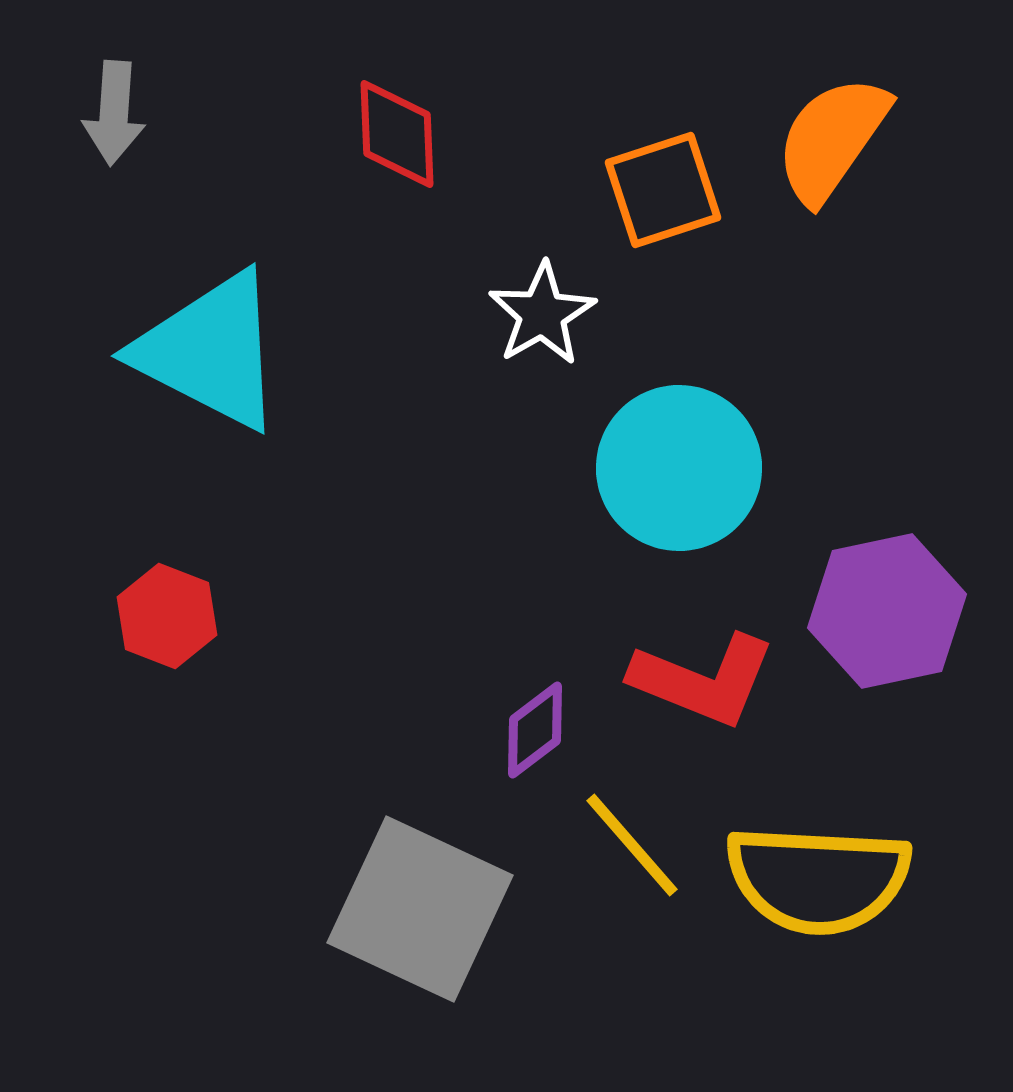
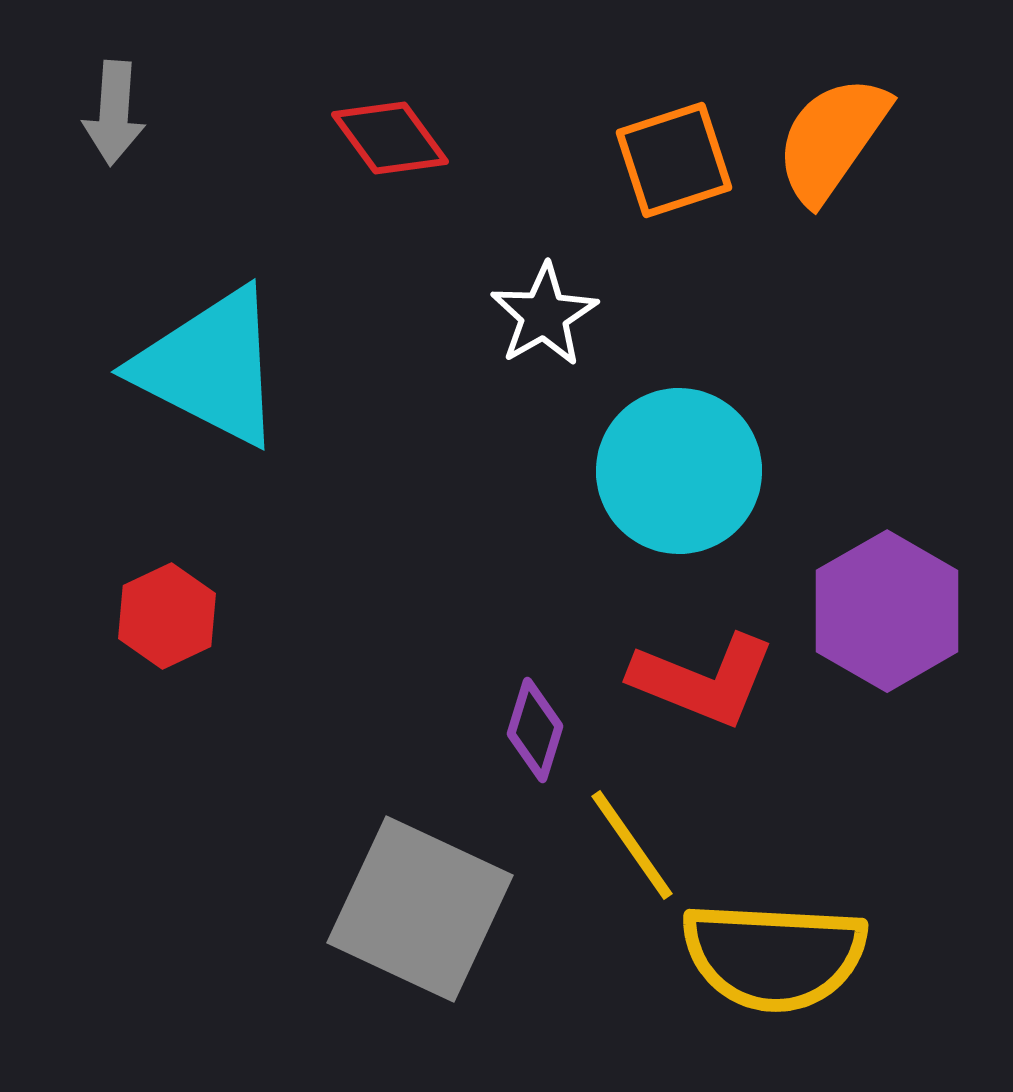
red diamond: moved 7 px left, 4 px down; rotated 34 degrees counterclockwise
orange square: moved 11 px right, 30 px up
white star: moved 2 px right, 1 px down
cyan triangle: moved 16 px down
cyan circle: moved 3 px down
purple hexagon: rotated 18 degrees counterclockwise
red hexagon: rotated 14 degrees clockwise
purple diamond: rotated 36 degrees counterclockwise
yellow line: rotated 6 degrees clockwise
yellow semicircle: moved 44 px left, 77 px down
